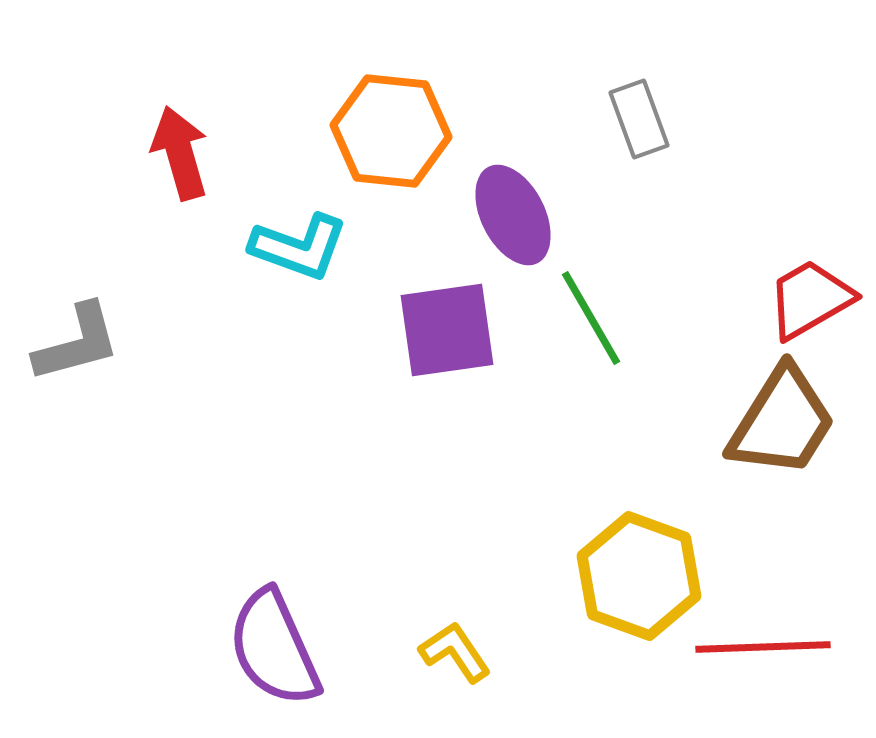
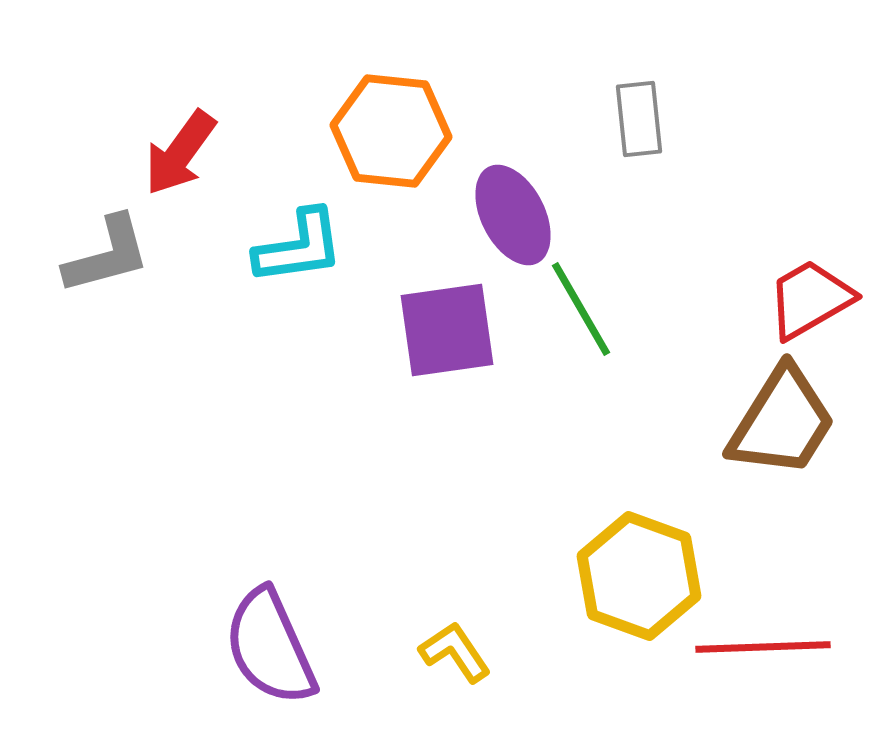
gray rectangle: rotated 14 degrees clockwise
red arrow: rotated 128 degrees counterclockwise
cyan L-shape: rotated 28 degrees counterclockwise
green line: moved 10 px left, 9 px up
gray L-shape: moved 30 px right, 88 px up
purple semicircle: moved 4 px left, 1 px up
